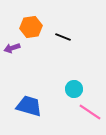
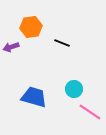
black line: moved 1 px left, 6 px down
purple arrow: moved 1 px left, 1 px up
blue trapezoid: moved 5 px right, 9 px up
